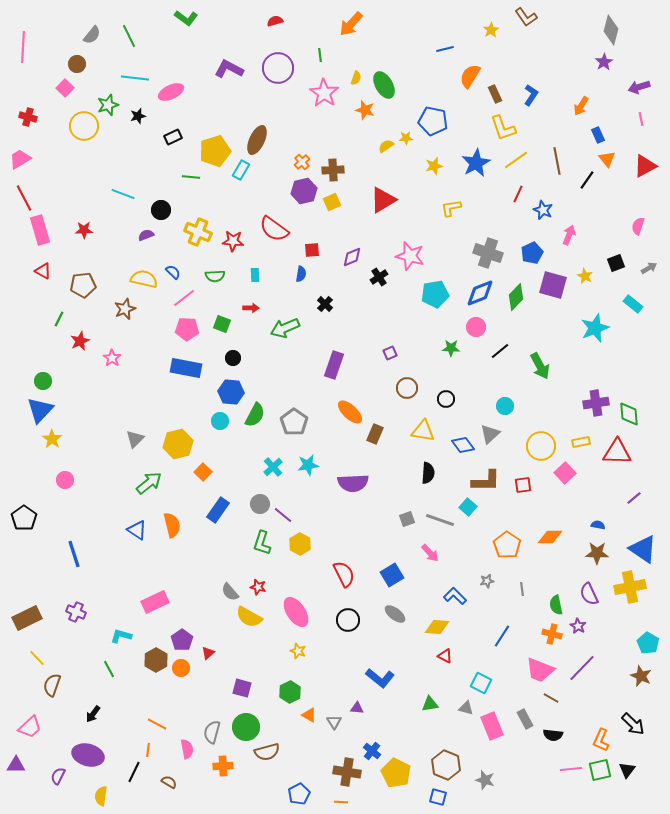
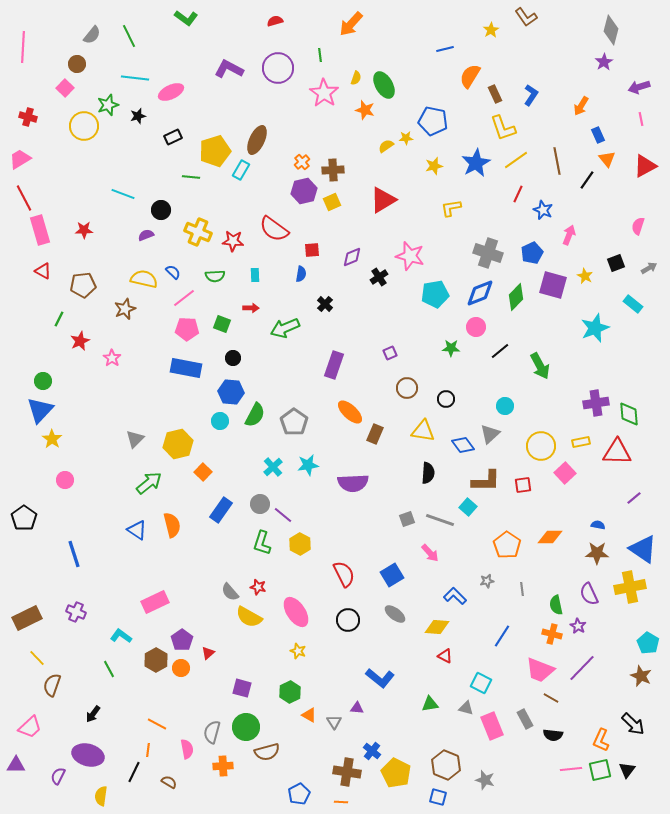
blue rectangle at (218, 510): moved 3 px right
cyan L-shape at (121, 636): rotated 20 degrees clockwise
